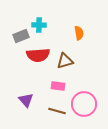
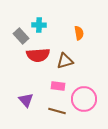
gray rectangle: rotated 70 degrees clockwise
pink circle: moved 5 px up
